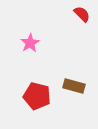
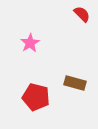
brown rectangle: moved 1 px right, 3 px up
red pentagon: moved 1 px left, 1 px down
